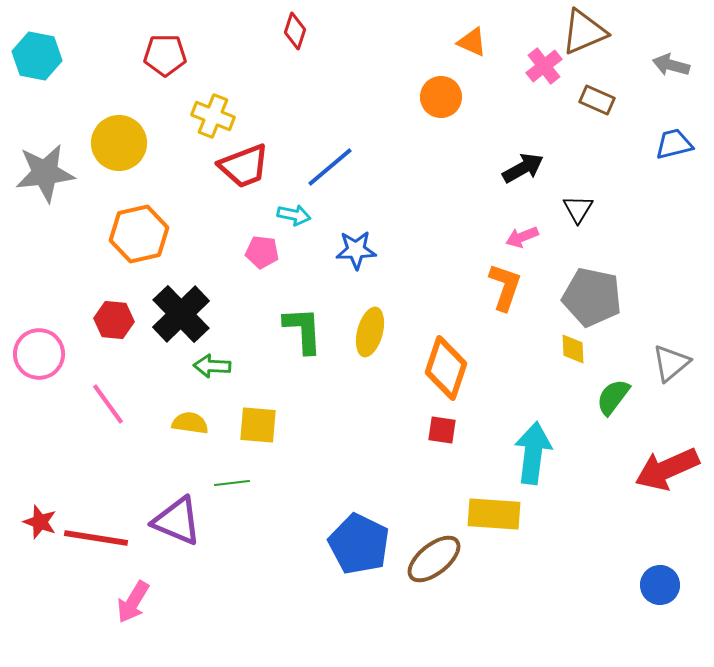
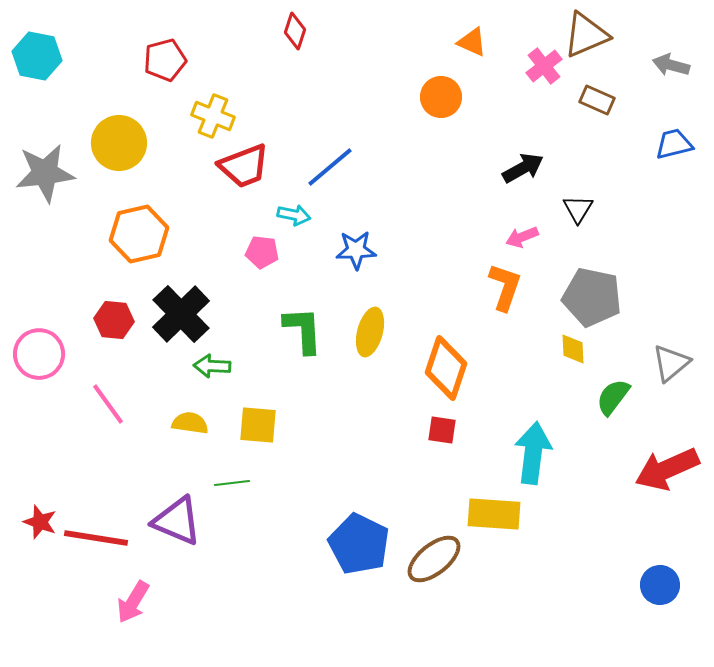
brown triangle at (584, 32): moved 2 px right, 3 px down
red pentagon at (165, 55): moved 5 px down; rotated 15 degrees counterclockwise
